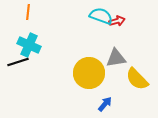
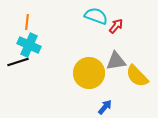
orange line: moved 1 px left, 10 px down
cyan semicircle: moved 5 px left
red arrow: moved 1 px left, 5 px down; rotated 35 degrees counterclockwise
gray triangle: moved 3 px down
yellow semicircle: moved 3 px up
blue arrow: moved 3 px down
